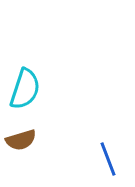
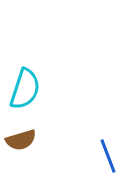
blue line: moved 3 px up
